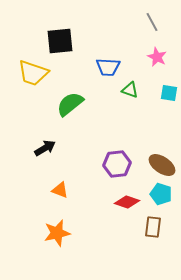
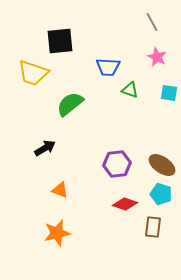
red diamond: moved 2 px left, 2 px down
